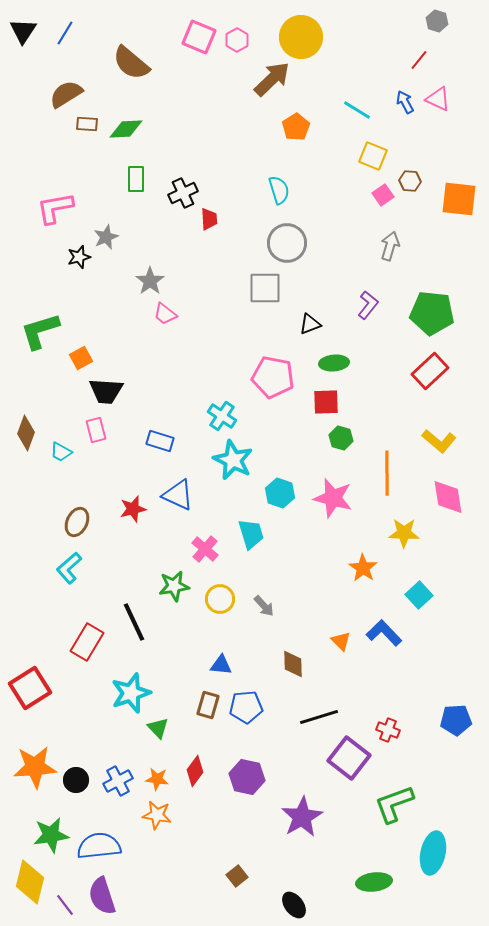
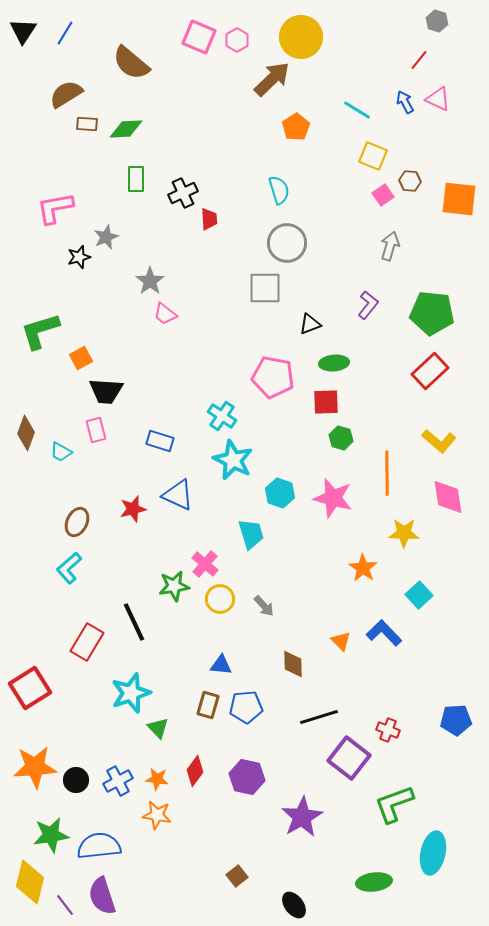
pink cross at (205, 549): moved 15 px down
